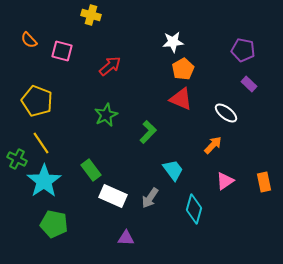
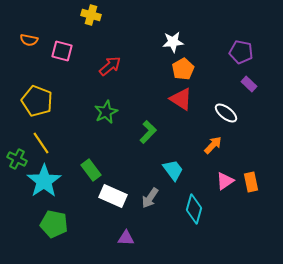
orange semicircle: rotated 36 degrees counterclockwise
purple pentagon: moved 2 px left, 2 px down
red triangle: rotated 10 degrees clockwise
green star: moved 3 px up
orange rectangle: moved 13 px left
